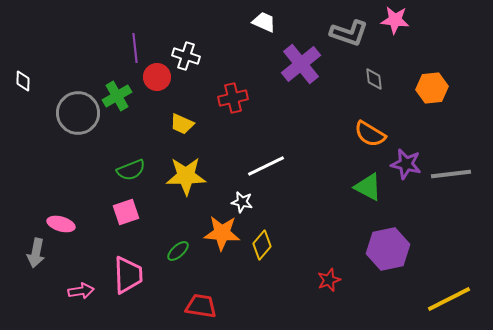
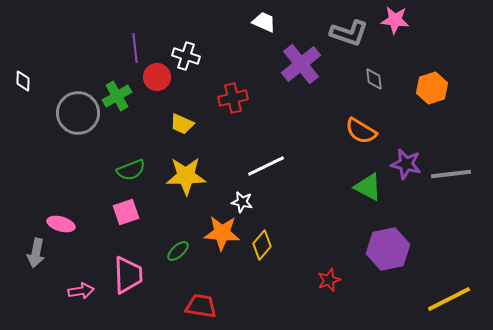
orange hexagon: rotated 12 degrees counterclockwise
orange semicircle: moved 9 px left, 3 px up
